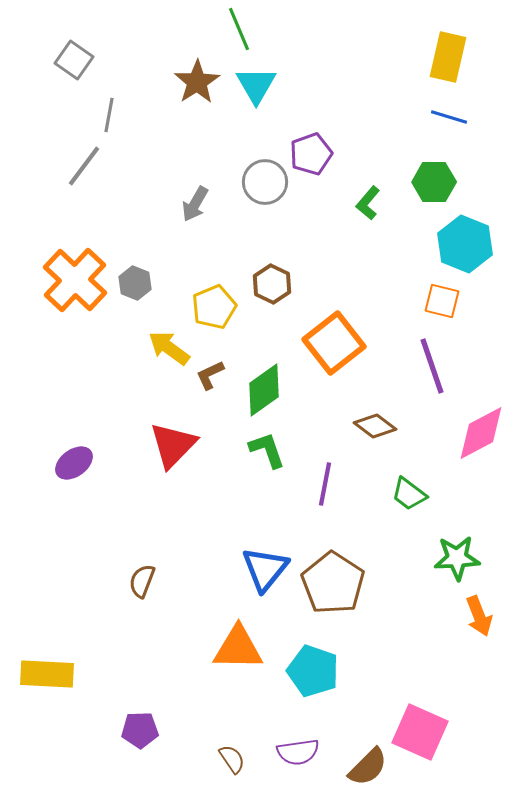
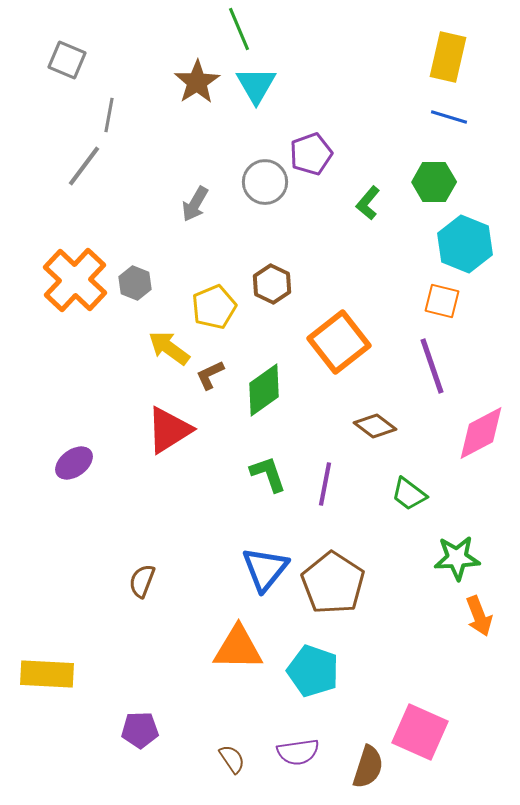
gray square at (74, 60): moved 7 px left; rotated 12 degrees counterclockwise
orange square at (334, 343): moved 5 px right, 1 px up
red triangle at (173, 445): moved 4 px left, 15 px up; rotated 14 degrees clockwise
green L-shape at (267, 450): moved 1 px right, 24 px down
brown semicircle at (368, 767): rotated 27 degrees counterclockwise
